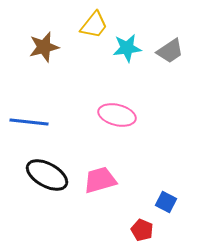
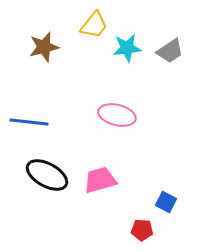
red pentagon: rotated 20 degrees counterclockwise
